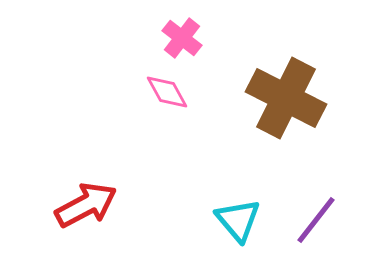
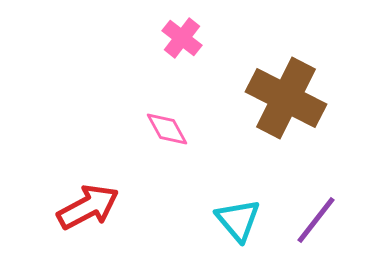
pink diamond: moved 37 px down
red arrow: moved 2 px right, 2 px down
